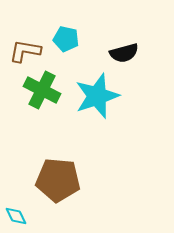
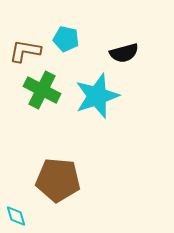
cyan diamond: rotated 10 degrees clockwise
